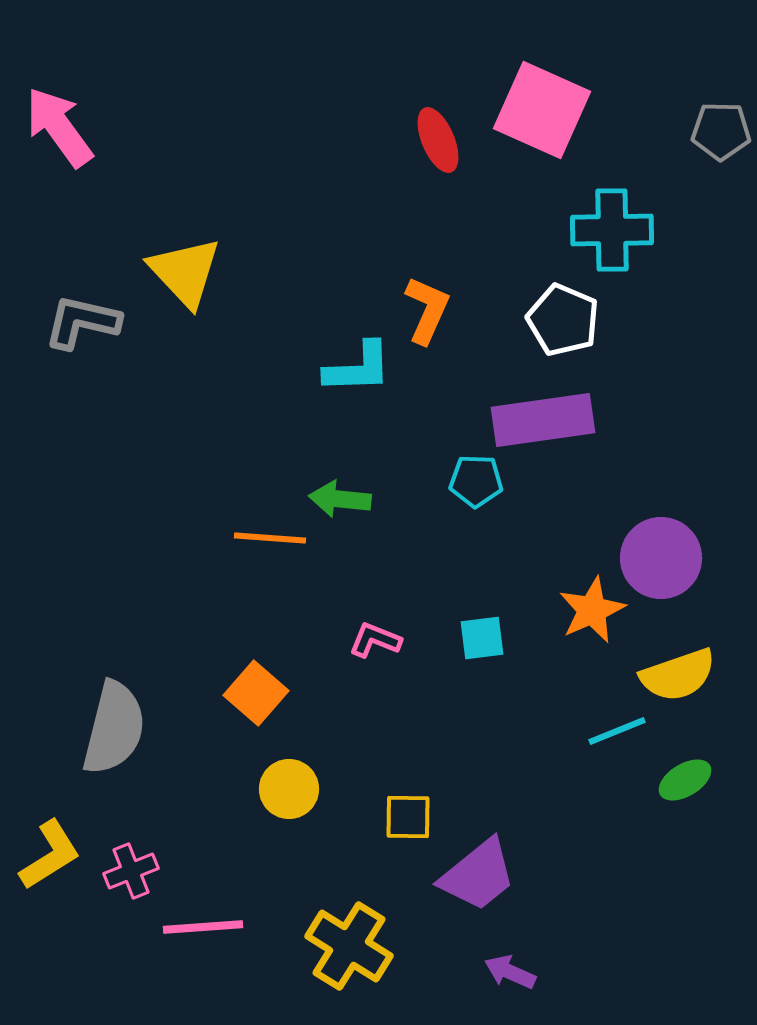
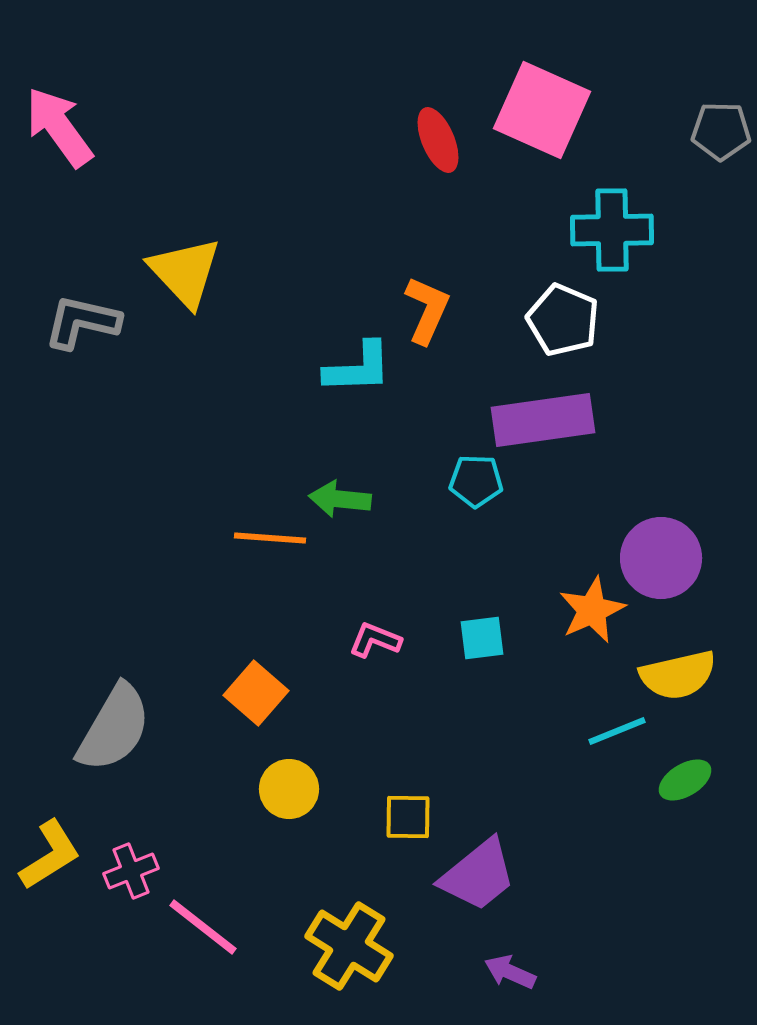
yellow semicircle: rotated 6 degrees clockwise
gray semicircle: rotated 16 degrees clockwise
pink line: rotated 42 degrees clockwise
